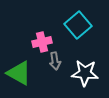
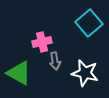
cyan square: moved 11 px right, 2 px up
white star: rotated 8 degrees clockwise
